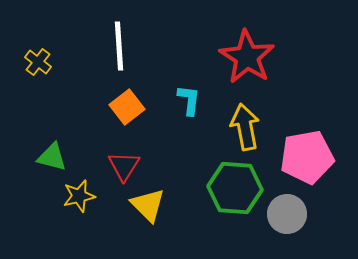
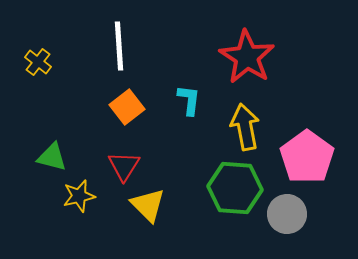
pink pentagon: rotated 26 degrees counterclockwise
